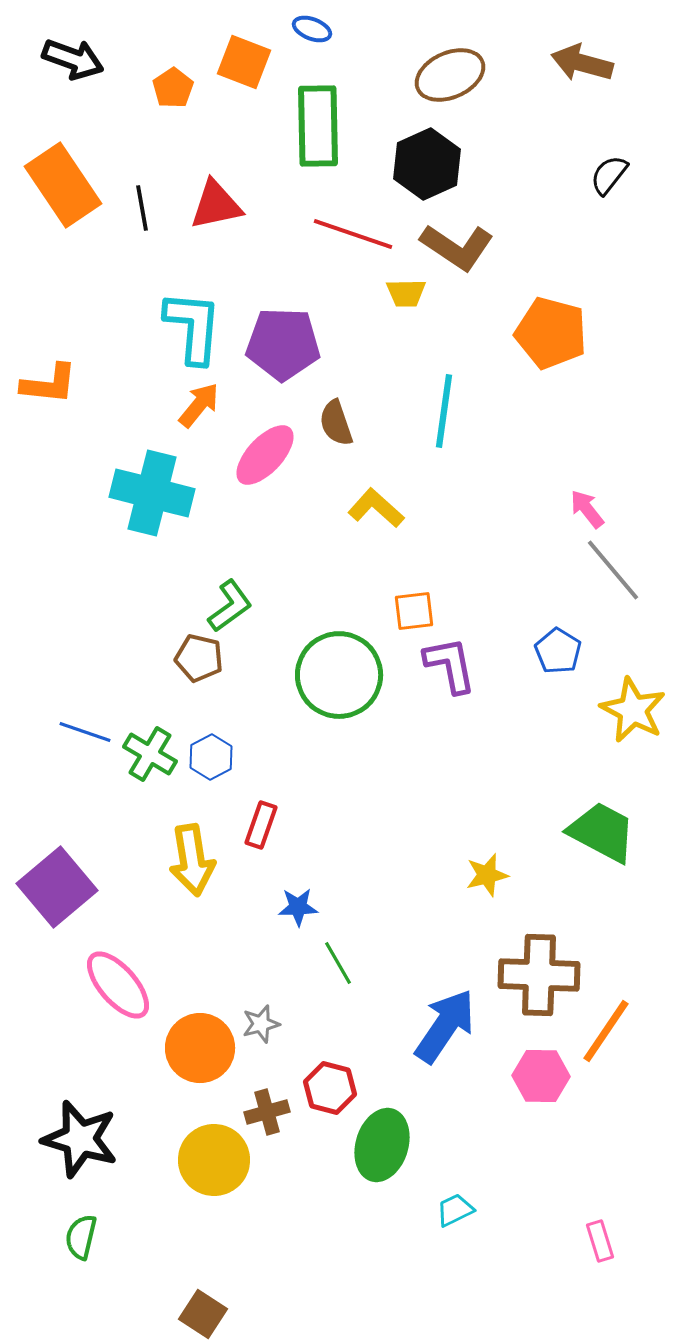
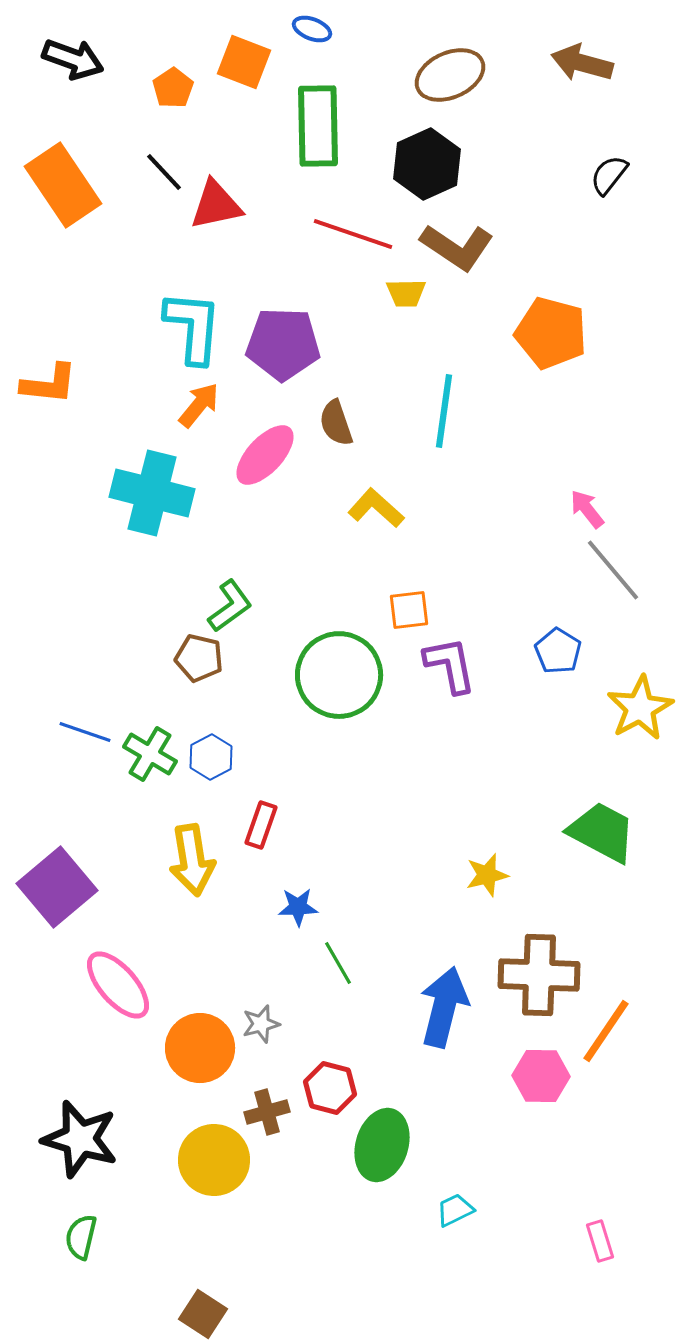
black line at (142, 208): moved 22 px right, 36 px up; rotated 33 degrees counterclockwise
orange square at (414, 611): moved 5 px left, 1 px up
yellow star at (633, 710): moved 7 px right, 2 px up; rotated 16 degrees clockwise
blue arrow at (445, 1026): moved 1 px left, 19 px up; rotated 20 degrees counterclockwise
